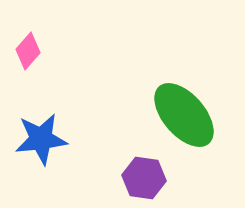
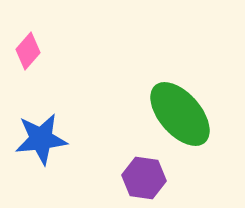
green ellipse: moved 4 px left, 1 px up
